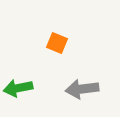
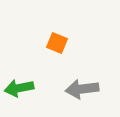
green arrow: moved 1 px right
